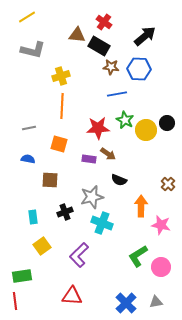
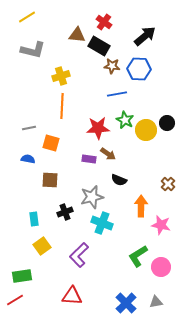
brown star: moved 1 px right, 1 px up
orange square: moved 8 px left, 1 px up
cyan rectangle: moved 1 px right, 2 px down
red line: moved 1 px up; rotated 66 degrees clockwise
